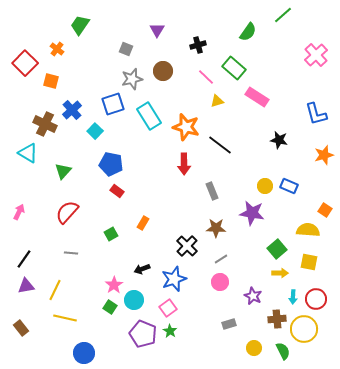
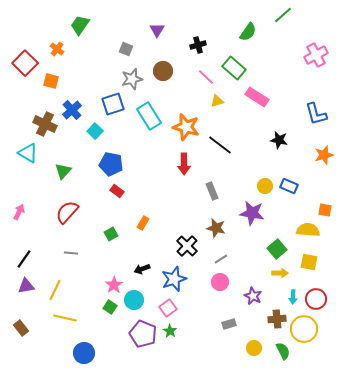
pink cross at (316, 55): rotated 15 degrees clockwise
orange square at (325, 210): rotated 24 degrees counterclockwise
brown star at (216, 228): rotated 12 degrees clockwise
